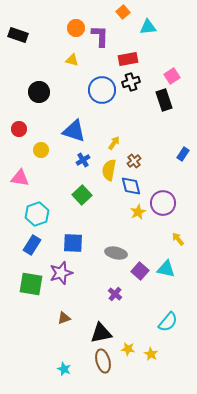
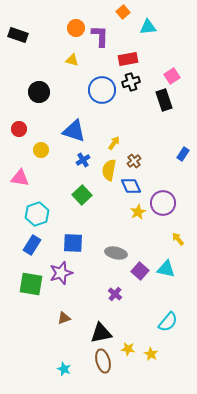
blue diamond at (131, 186): rotated 10 degrees counterclockwise
